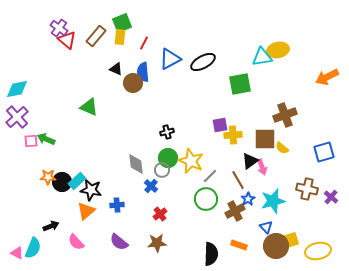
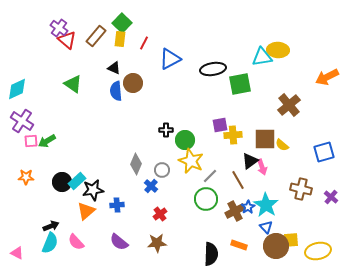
green square at (122, 23): rotated 24 degrees counterclockwise
yellow rectangle at (120, 37): moved 2 px down
yellow ellipse at (278, 50): rotated 15 degrees clockwise
black ellipse at (203, 62): moved 10 px right, 7 px down; rotated 20 degrees clockwise
black triangle at (116, 69): moved 2 px left, 1 px up
blue semicircle at (143, 72): moved 27 px left, 19 px down
cyan diamond at (17, 89): rotated 15 degrees counterclockwise
green triangle at (89, 107): moved 16 px left, 23 px up; rotated 12 degrees clockwise
brown cross at (285, 115): moved 4 px right, 10 px up; rotated 20 degrees counterclockwise
purple cross at (17, 117): moved 5 px right, 4 px down; rotated 15 degrees counterclockwise
black cross at (167, 132): moved 1 px left, 2 px up; rotated 16 degrees clockwise
green arrow at (46, 139): moved 1 px right, 2 px down; rotated 54 degrees counterclockwise
yellow semicircle at (282, 148): moved 3 px up
green circle at (168, 158): moved 17 px right, 18 px up
gray diamond at (136, 164): rotated 30 degrees clockwise
orange star at (48, 177): moved 22 px left
brown cross at (307, 189): moved 6 px left
black star at (91, 190): moved 2 px right; rotated 20 degrees counterclockwise
blue star at (248, 199): moved 8 px down
cyan star at (273, 201): moved 7 px left, 4 px down; rotated 25 degrees counterclockwise
yellow square at (291, 240): rotated 14 degrees clockwise
cyan semicircle at (33, 248): moved 17 px right, 5 px up
